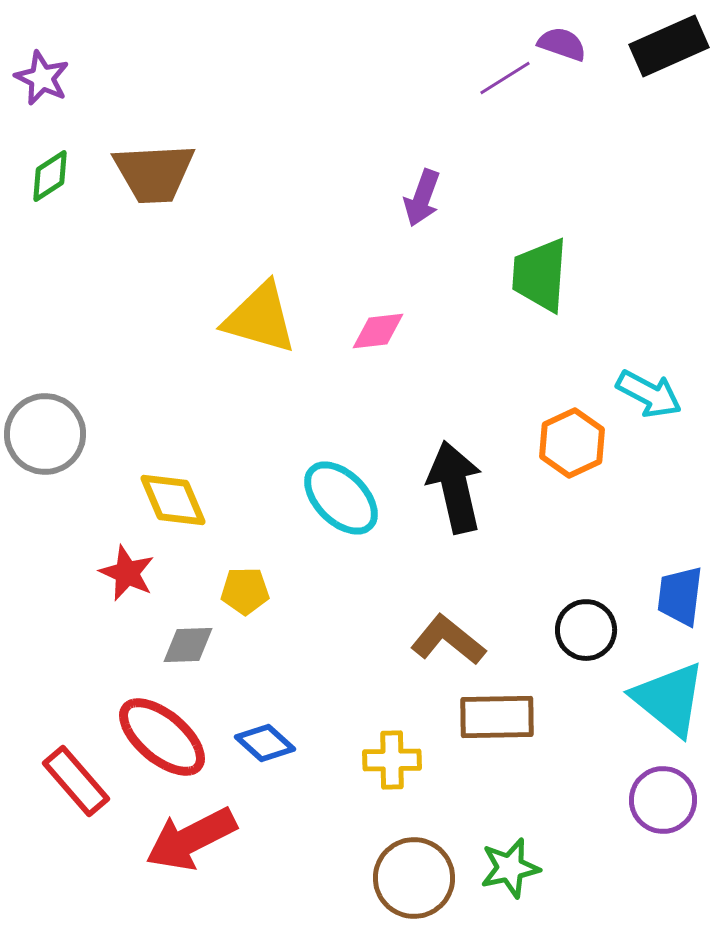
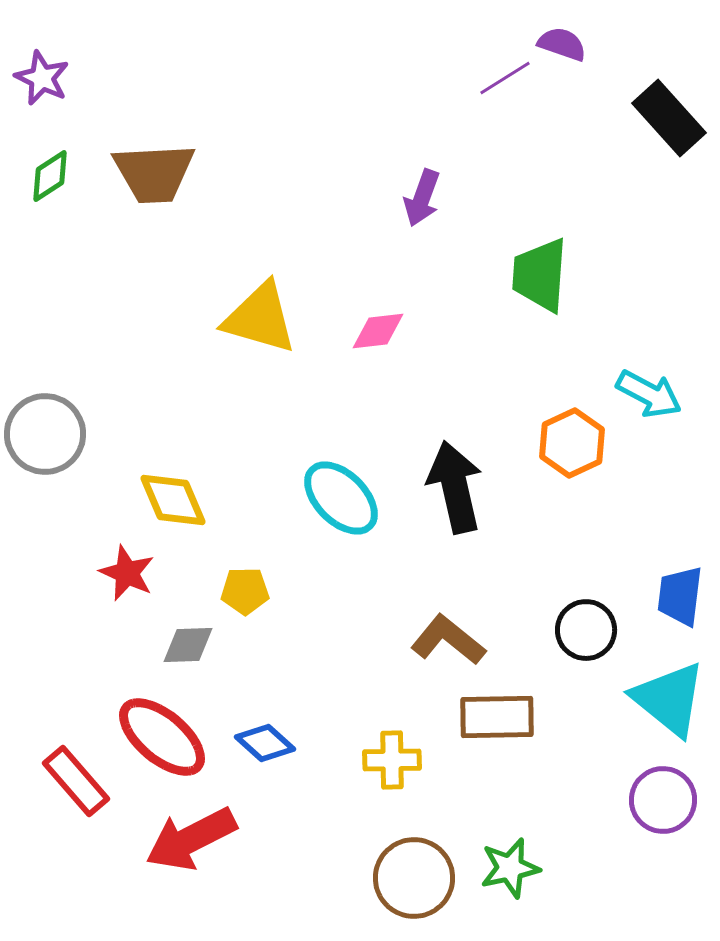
black rectangle: moved 72 px down; rotated 72 degrees clockwise
